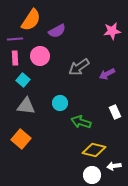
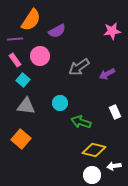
pink rectangle: moved 2 px down; rotated 32 degrees counterclockwise
